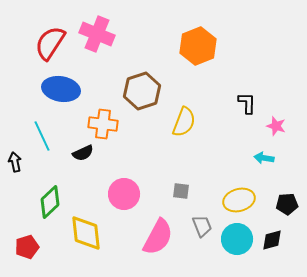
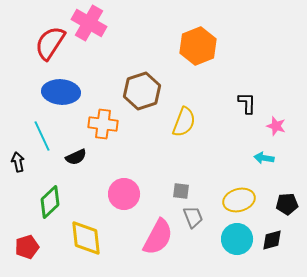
pink cross: moved 8 px left, 11 px up; rotated 8 degrees clockwise
blue ellipse: moved 3 px down; rotated 6 degrees counterclockwise
black semicircle: moved 7 px left, 4 px down
black arrow: moved 3 px right
gray trapezoid: moved 9 px left, 9 px up
yellow diamond: moved 5 px down
